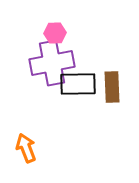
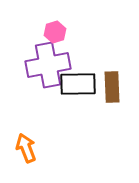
pink hexagon: moved 1 px up; rotated 15 degrees counterclockwise
purple cross: moved 4 px left, 2 px down
